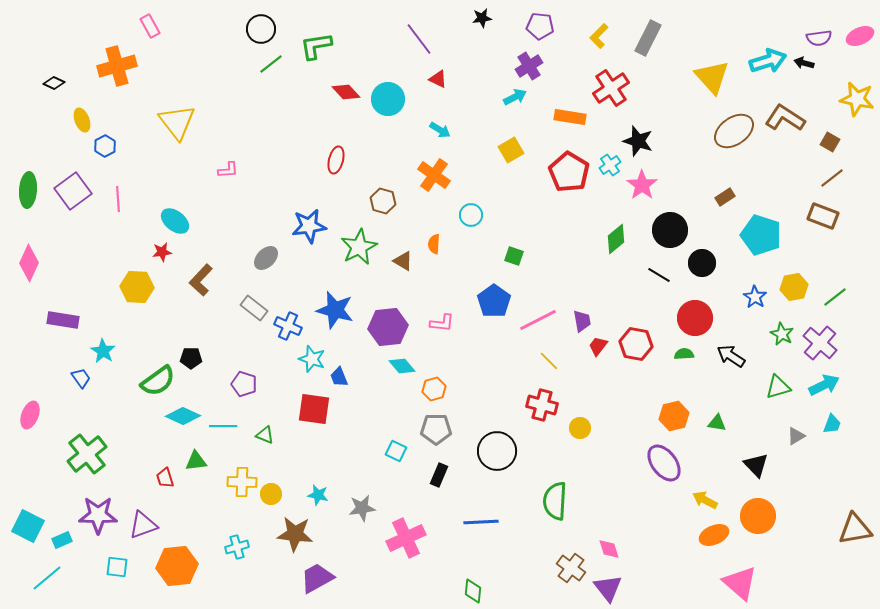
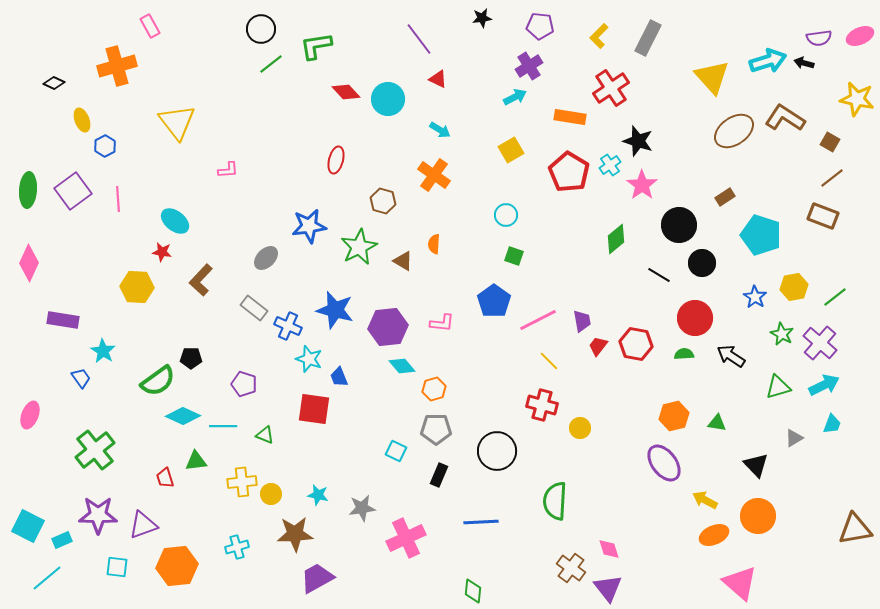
cyan circle at (471, 215): moved 35 px right
black circle at (670, 230): moved 9 px right, 5 px up
red star at (162, 252): rotated 18 degrees clockwise
cyan star at (312, 359): moved 3 px left
gray triangle at (796, 436): moved 2 px left, 2 px down
green cross at (87, 454): moved 8 px right, 4 px up
yellow cross at (242, 482): rotated 8 degrees counterclockwise
brown star at (295, 534): rotated 9 degrees counterclockwise
